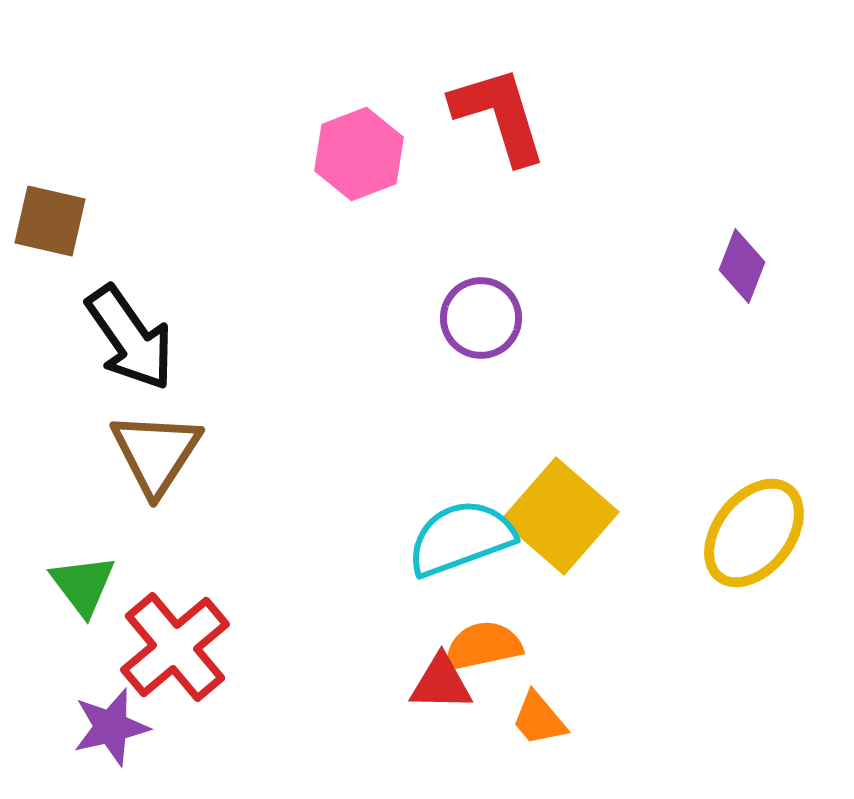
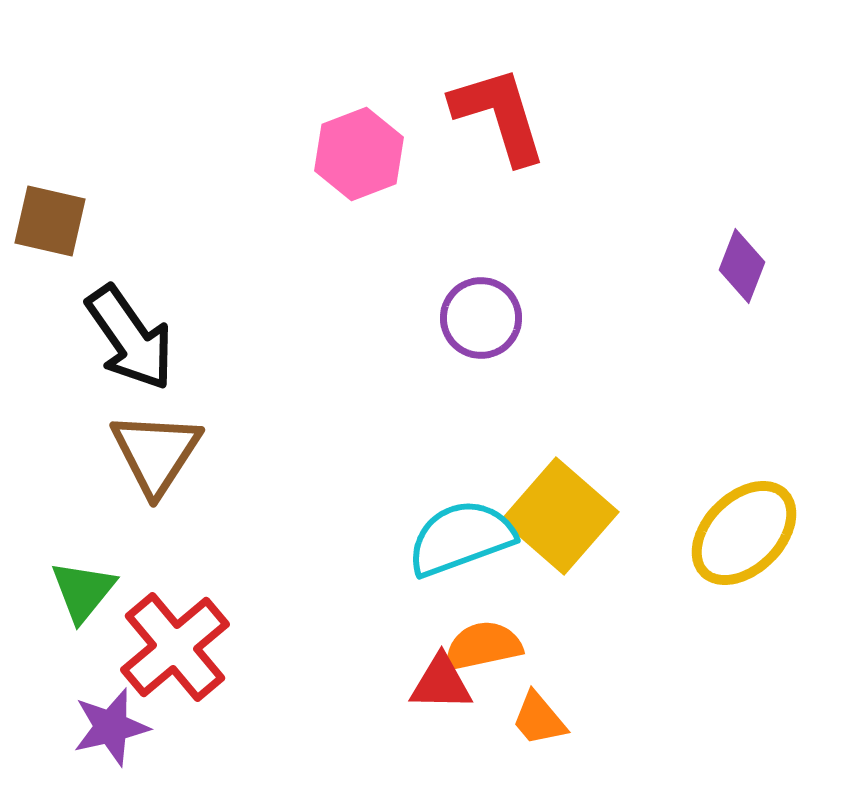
yellow ellipse: moved 10 px left; rotated 7 degrees clockwise
green triangle: moved 6 px down; rotated 16 degrees clockwise
